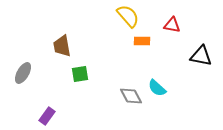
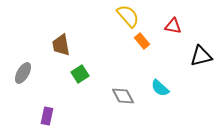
red triangle: moved 1 px right, 1 px down
orange rectangle: rotated 49 degrees clockwise
brown trapezoid: moved 1 px left, 1 px up
black triangle: rotated 25 degrees counterclockwise
green square: rotated 24 degrees counterclockwise
cyan semicircle: moved 3 px right
gray diamond: moved 8 px left
purple rectangle: rotated 24 degrees counterclockwise
